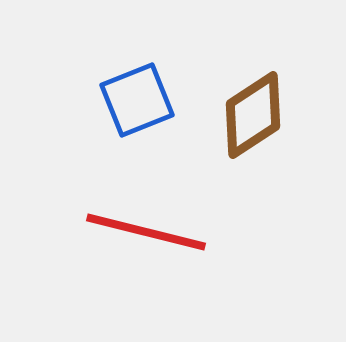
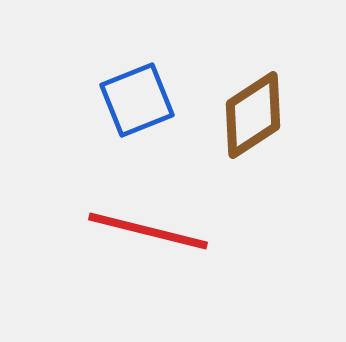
red line: moved 2 px right, 1 px up
